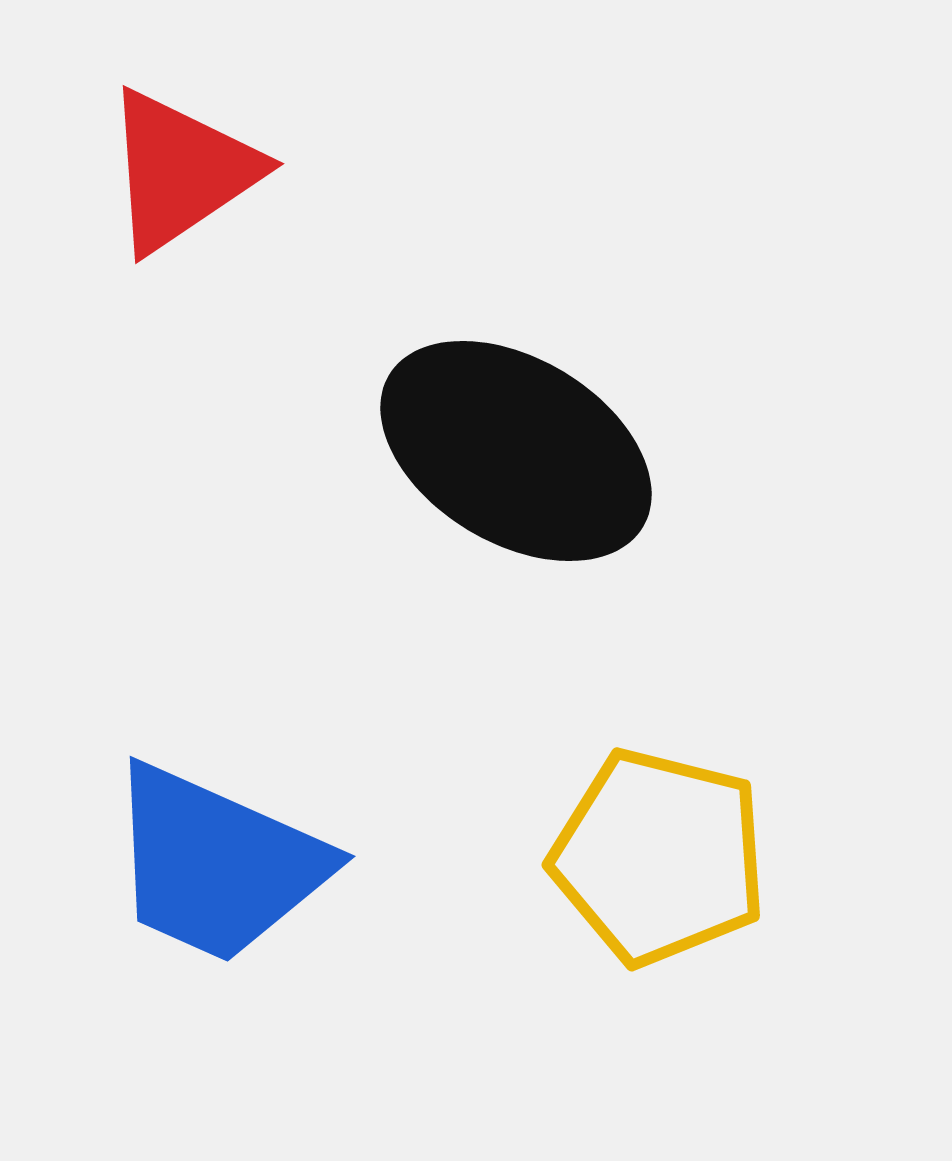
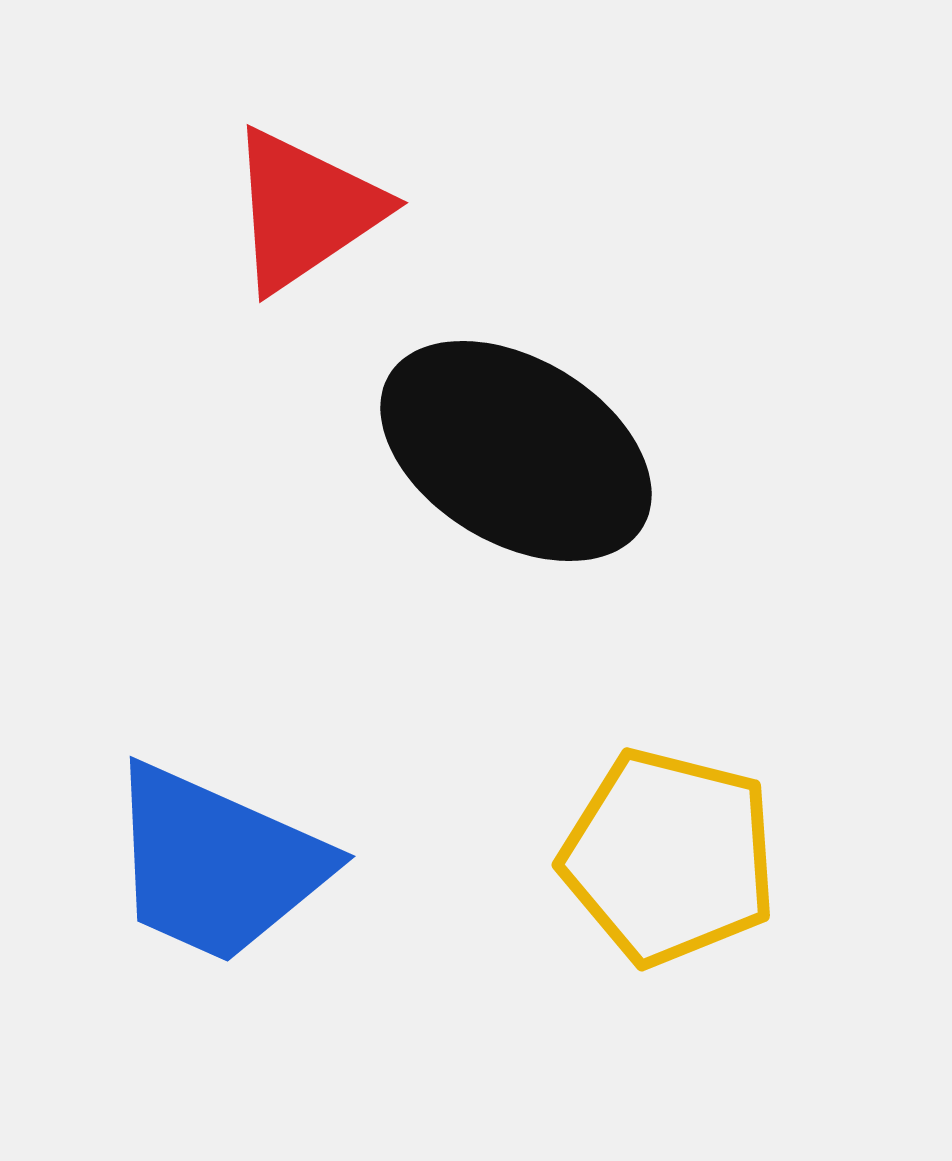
red triangle: moved 124 px right, 39 px down
yellow pentagon: moved 10 px right
